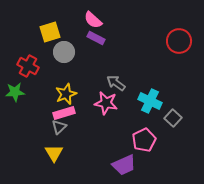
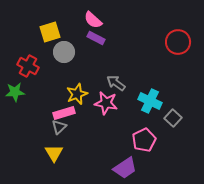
red circle: moved 1 px left, 1 px down
yellow star: moved 11 px right
purple trapezoid: moved 1 px right, 3 px down; rotated 10 degrees counterclockwise
